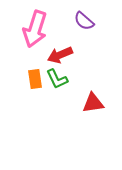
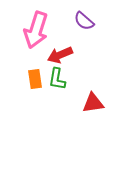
pink arrow: moved 1 px right, 1 px down
green L-shape: rotated 35 degrees clockwise
